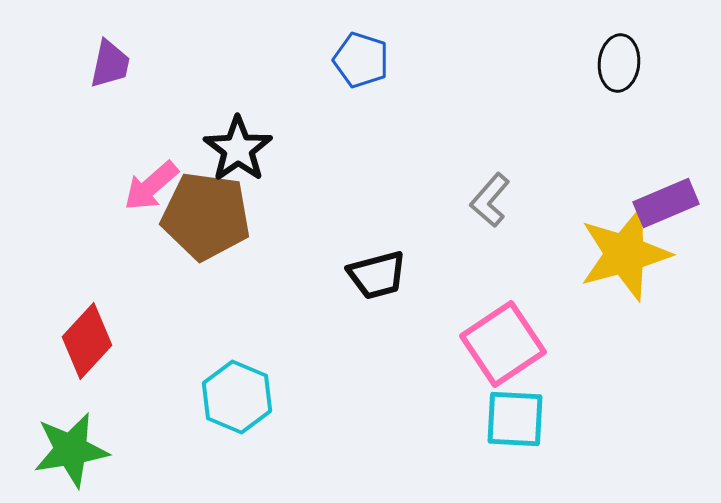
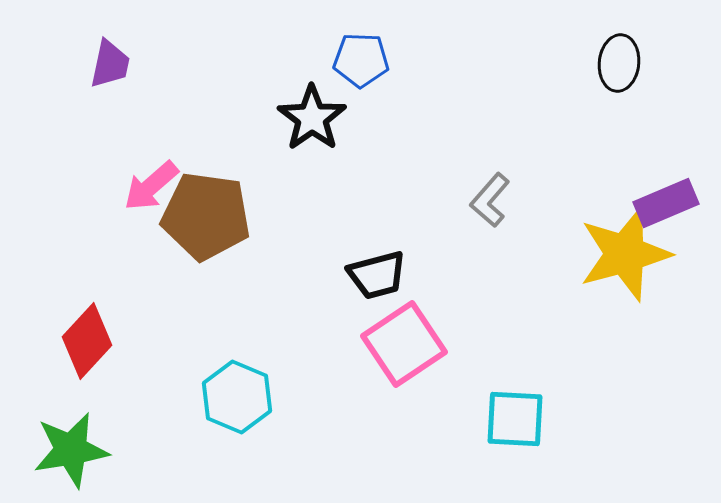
blue pentagon: rotated 16 degrees counterclockwise
black star: moved 74 px right, 31 px up
pink square: moved 99 px left
